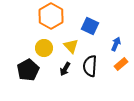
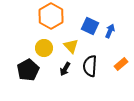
blue arrow: moved 6 px left, 13 px up
